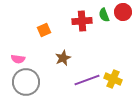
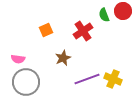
red circle: moved 1 px up
red cross: moved 1 px right, 10 px down; rotated 30 degrees counterclockwise
orange square: moved 2 px right
purple line: moved 1 px up
